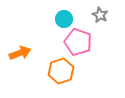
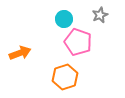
gray star: rotated 21 degrees clockwise
orange hexagon: moved 4 px right, 6 px down
